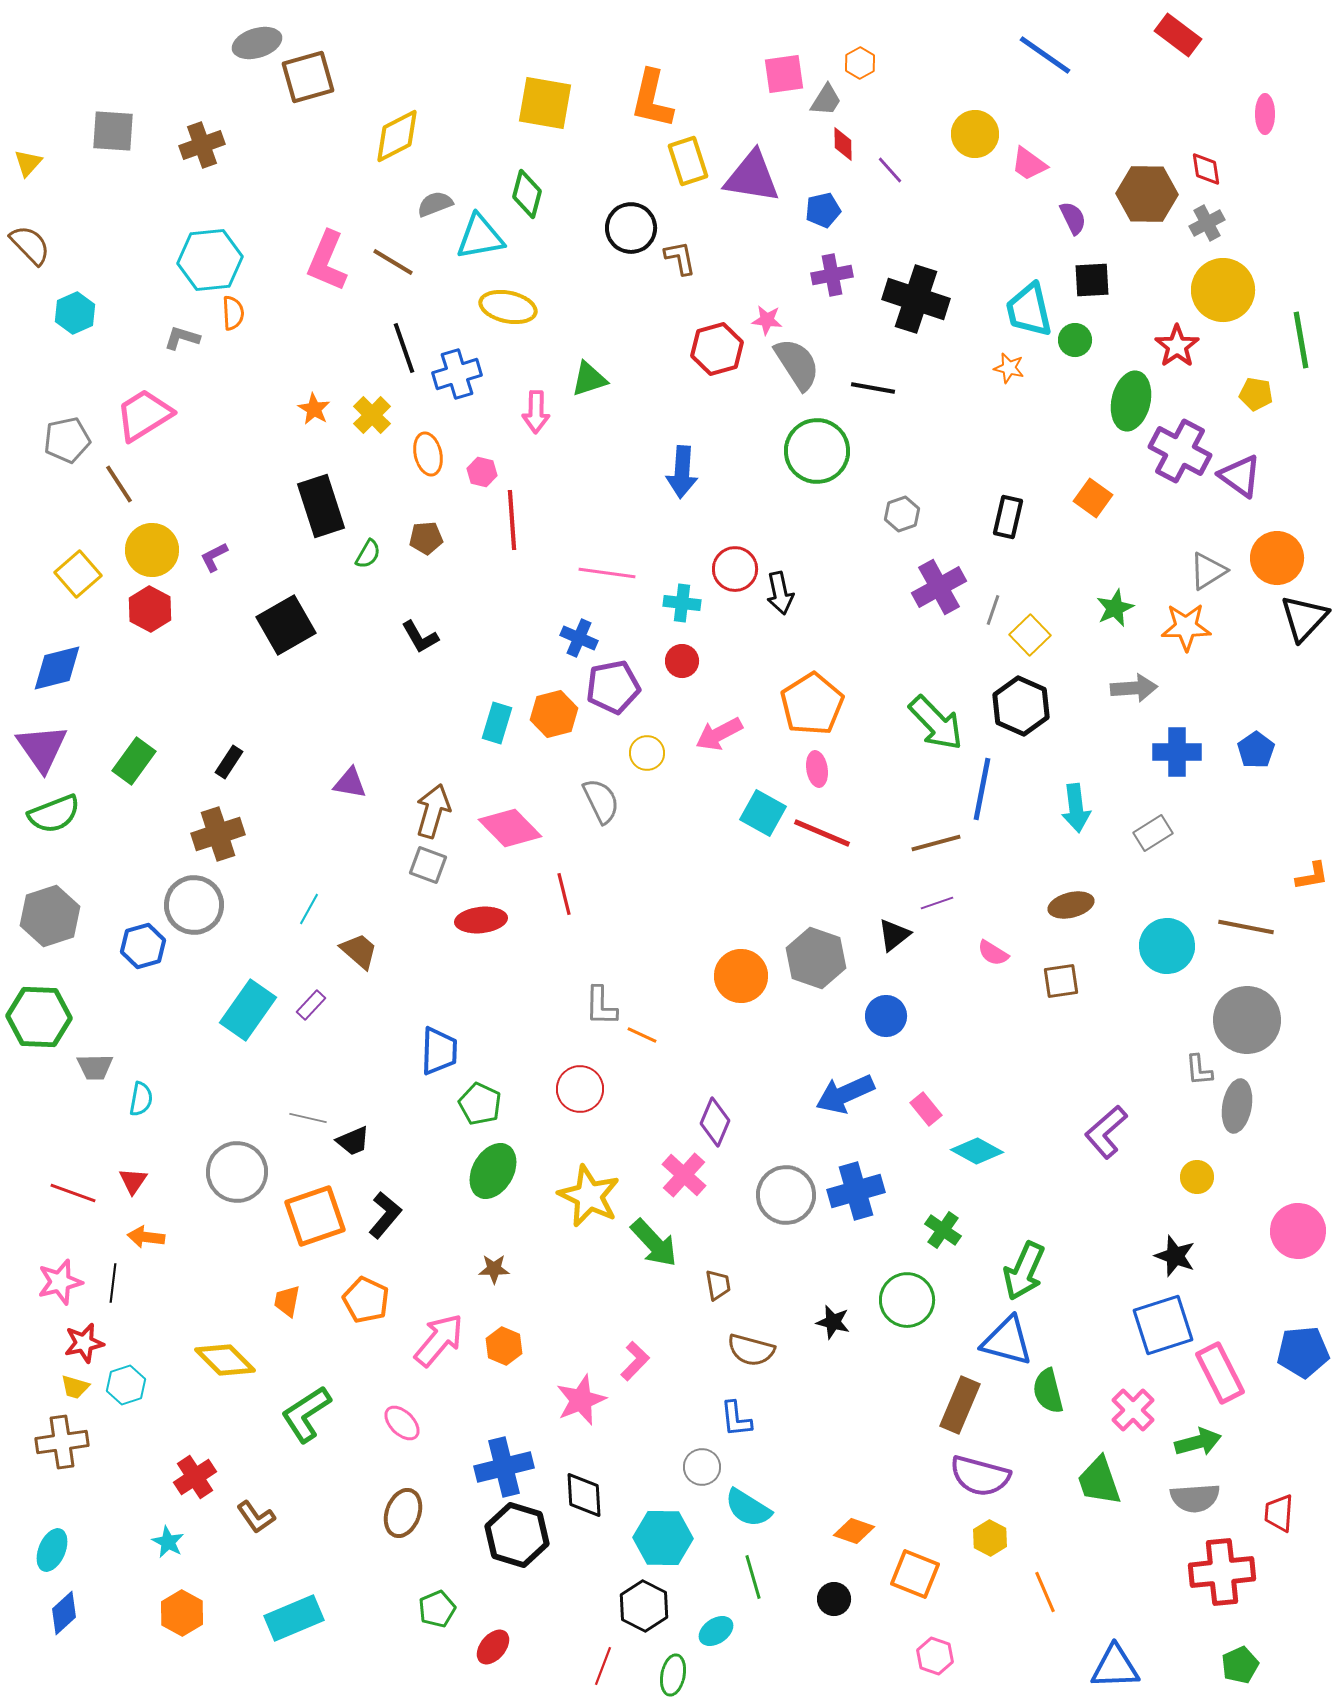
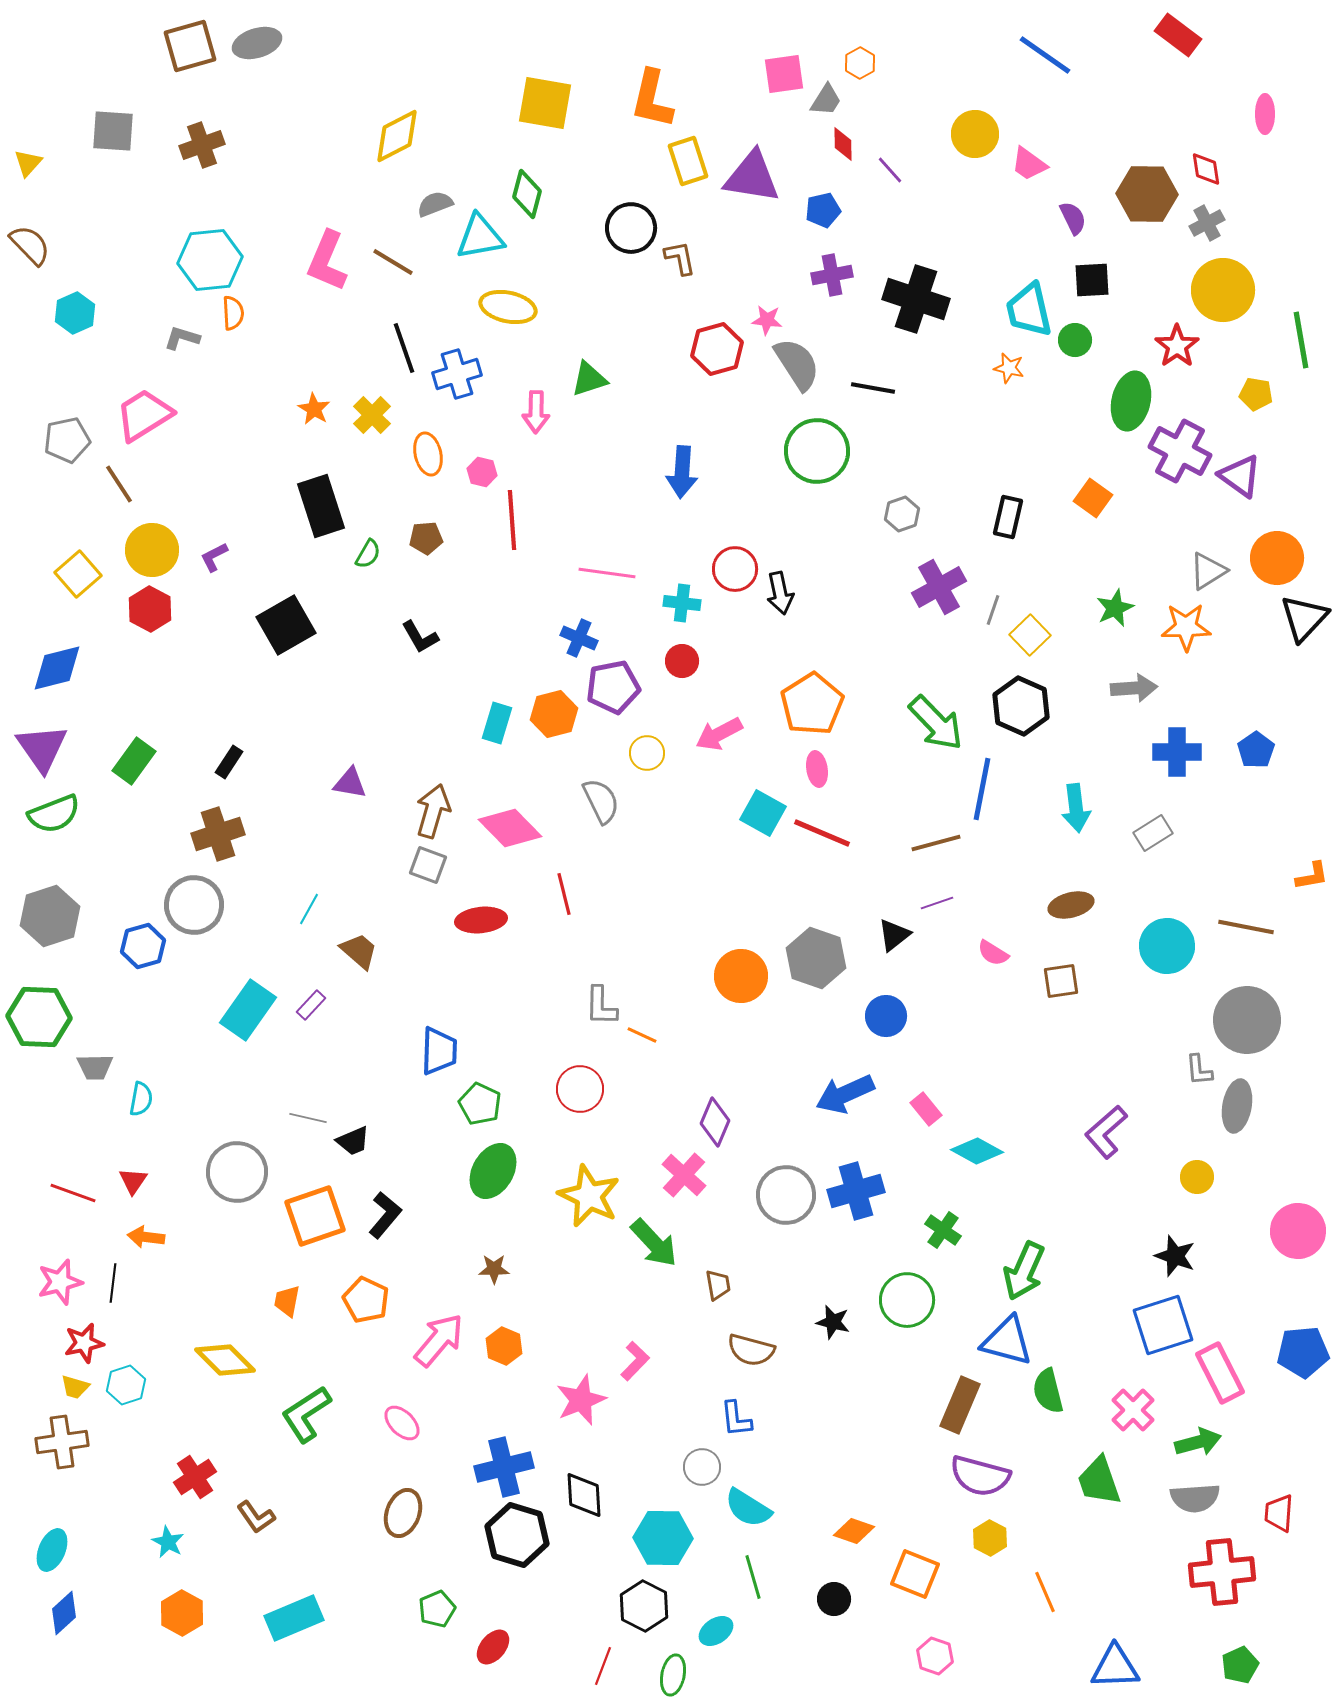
brown square at (308, 77): moved 118 px left, 31 px up
